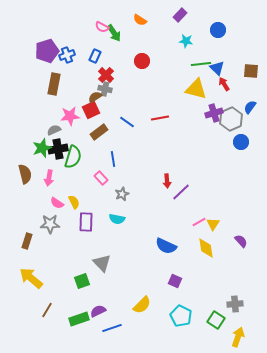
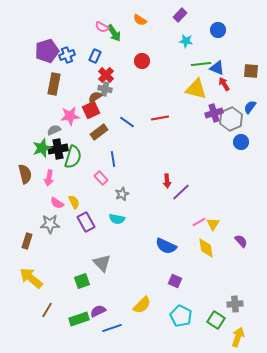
blue triangle at (217, 68): rotated 21 degrees counterclockwise
purple rectangle at (86, 222): rotated 30 degrees counterclockwise
